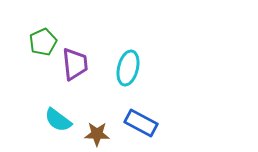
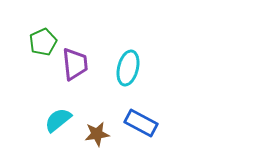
cyan semicircle: rotated 104 degrees clockwise
brown star: rotated 10 degrees counterclockwise
